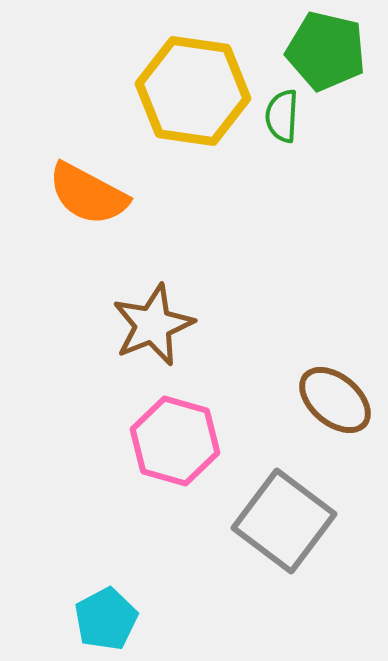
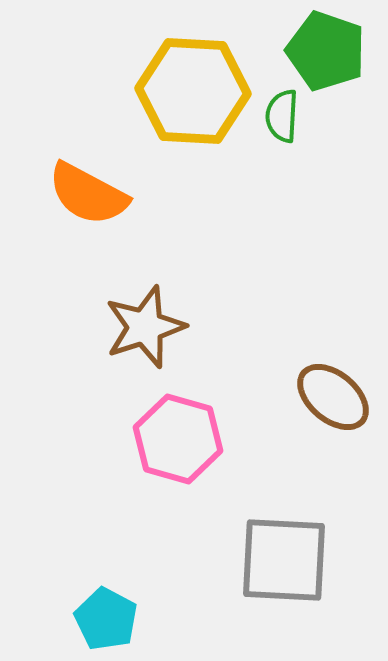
green pentagon: rotated 6 degrees clockwise
yellow hexagon: rotated 5 degrees counterclockwise
brown star: moved 8 px left, 2 px down; rotated 4 degrees clockwise
brown ellipse: moved 2 px left, 3 px up
pink hexagon: moved 3 px right, 2 px up
gray square: moved 39 px down; rotated 34 degrees counterclockwise
cyan pentagon: rotated 16 degrees counterclockwise
